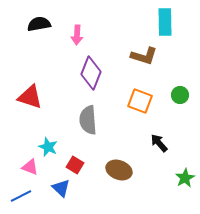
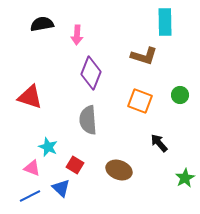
black semicircle: moved 3 px right
pink triangle: moved 2 px right, 1 px down
blue line: moved 9 px right
